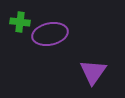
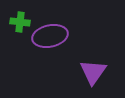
purple ellipse: moved 2 px down
